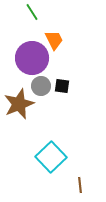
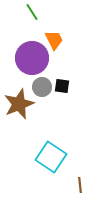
gray circle: moved 1 px right, 1 px down
cyan square: rotated 12 degrees counterclockwise
